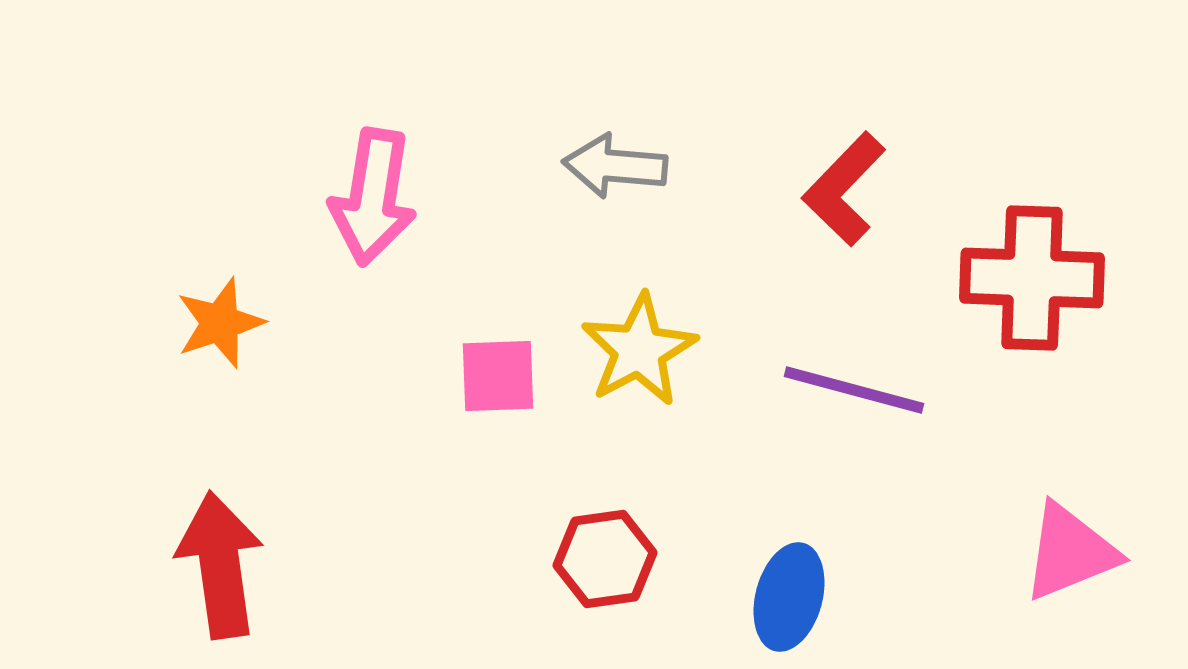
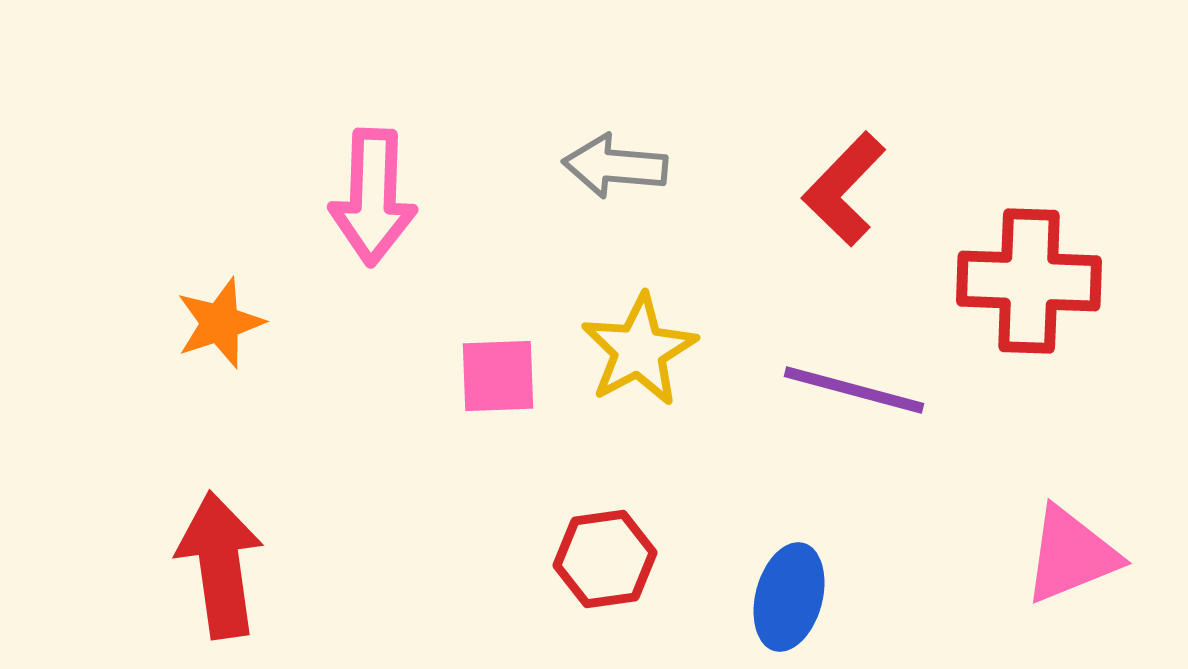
pink arrow: rotated 7 degrees counterclockwise
red cross: moved 3 px left, 3 px down
pink triangle: moved 1 px right, 3 px down
